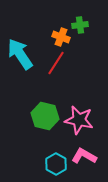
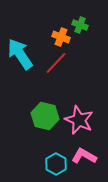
green cross: rotated 28 degrees clockwise
red line: rotated 10 degrees clockwise
pink star: rotated 12 degrees clockwise
